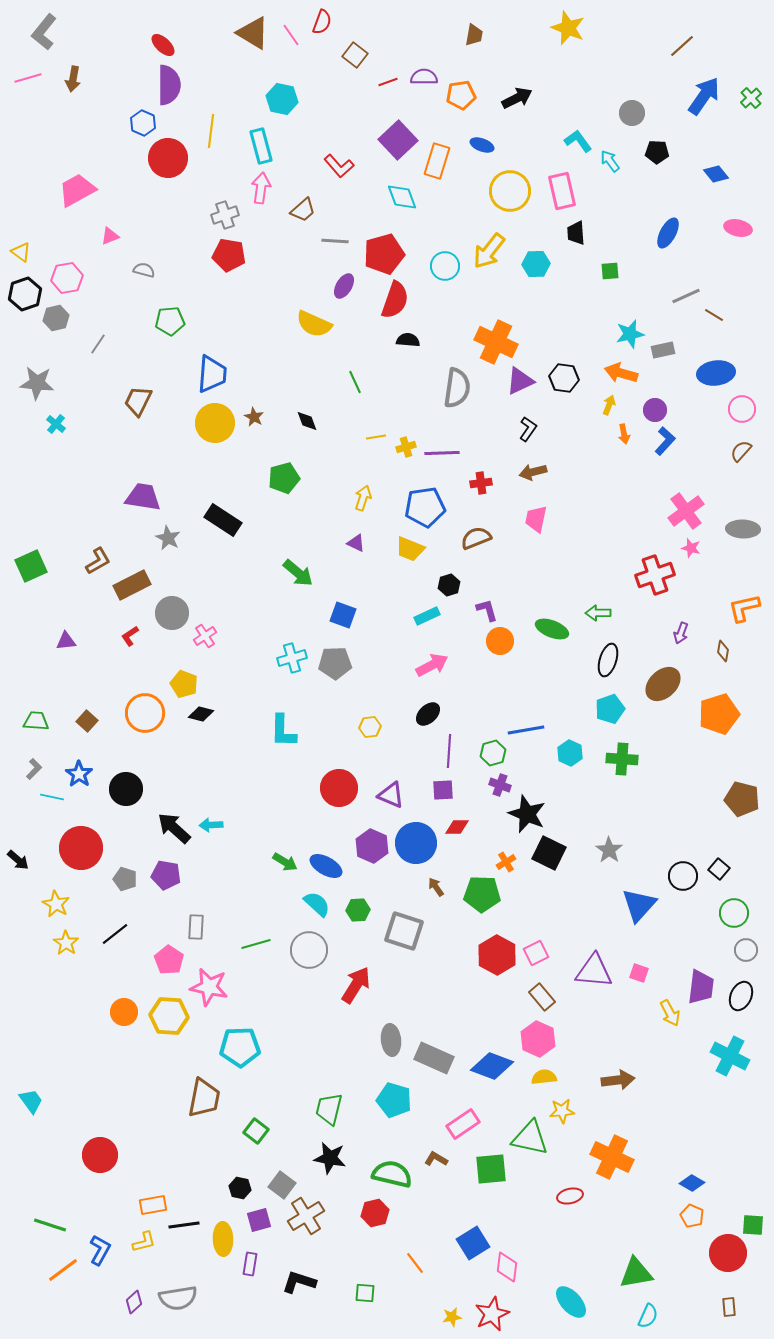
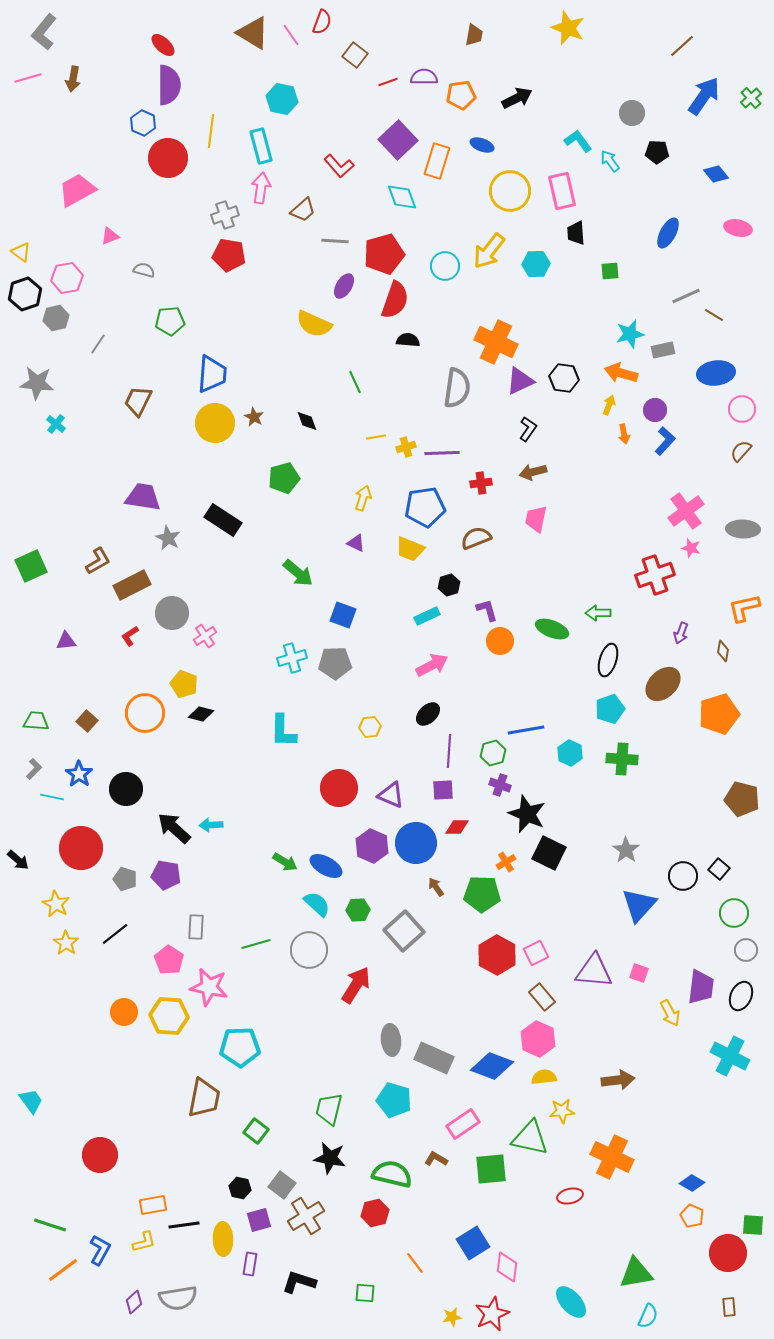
gray star at (609, 850): moved 17 px right
gray square at (404, 931): rotated 30 degrees clockwise
